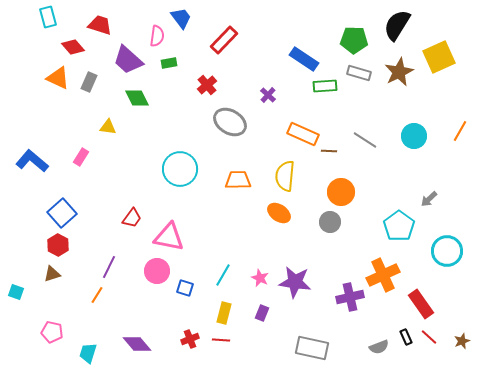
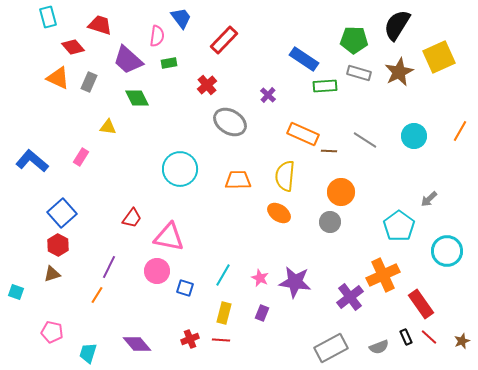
purple cross at (350, 297): rotated 24 degrees counterclockwise
gray rectangle at (312, 348): moved 19 px right; rotated 40 degrees counterclockwise
